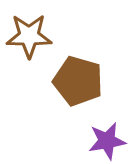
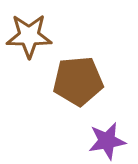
brown pentagon: rotated 21 degrees counterclockwise
